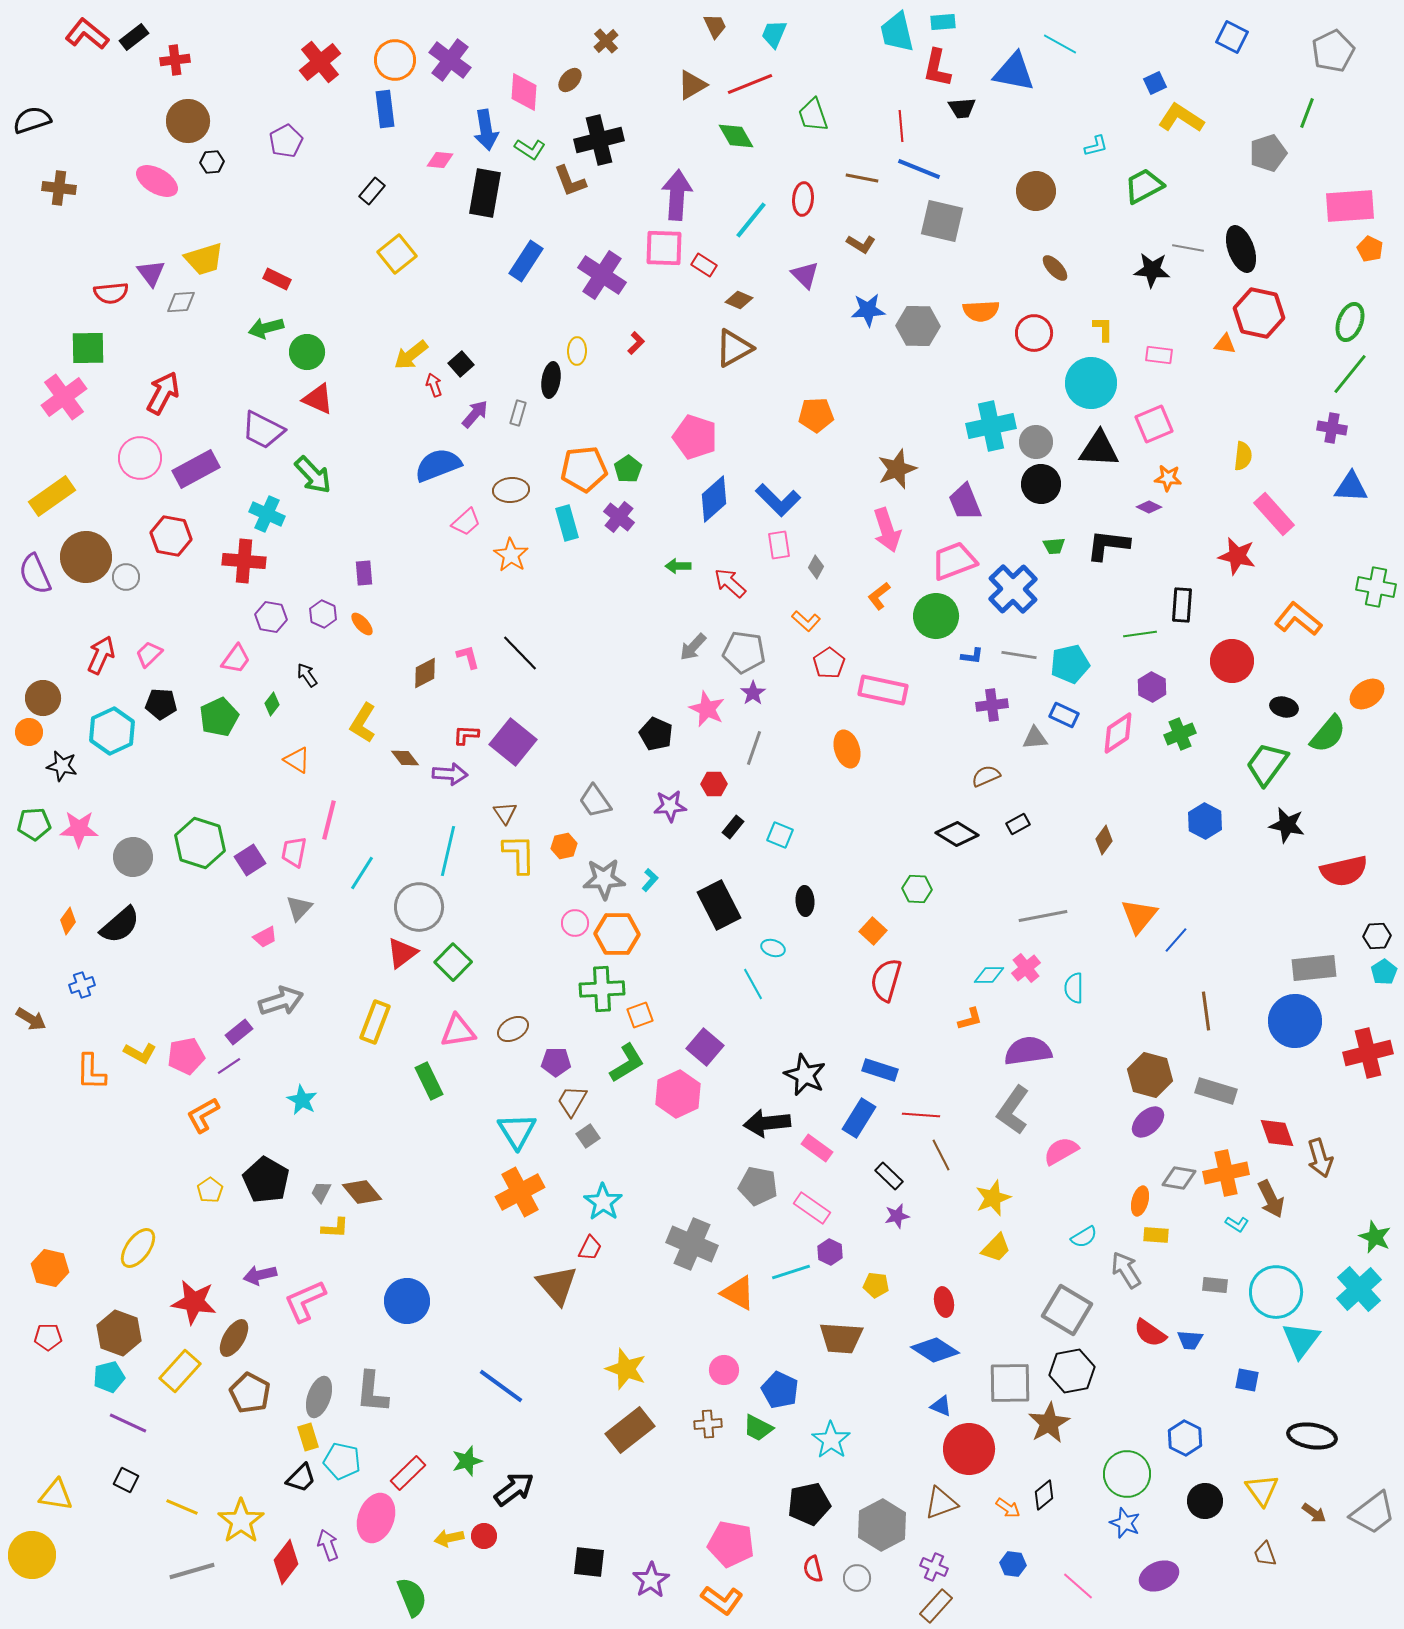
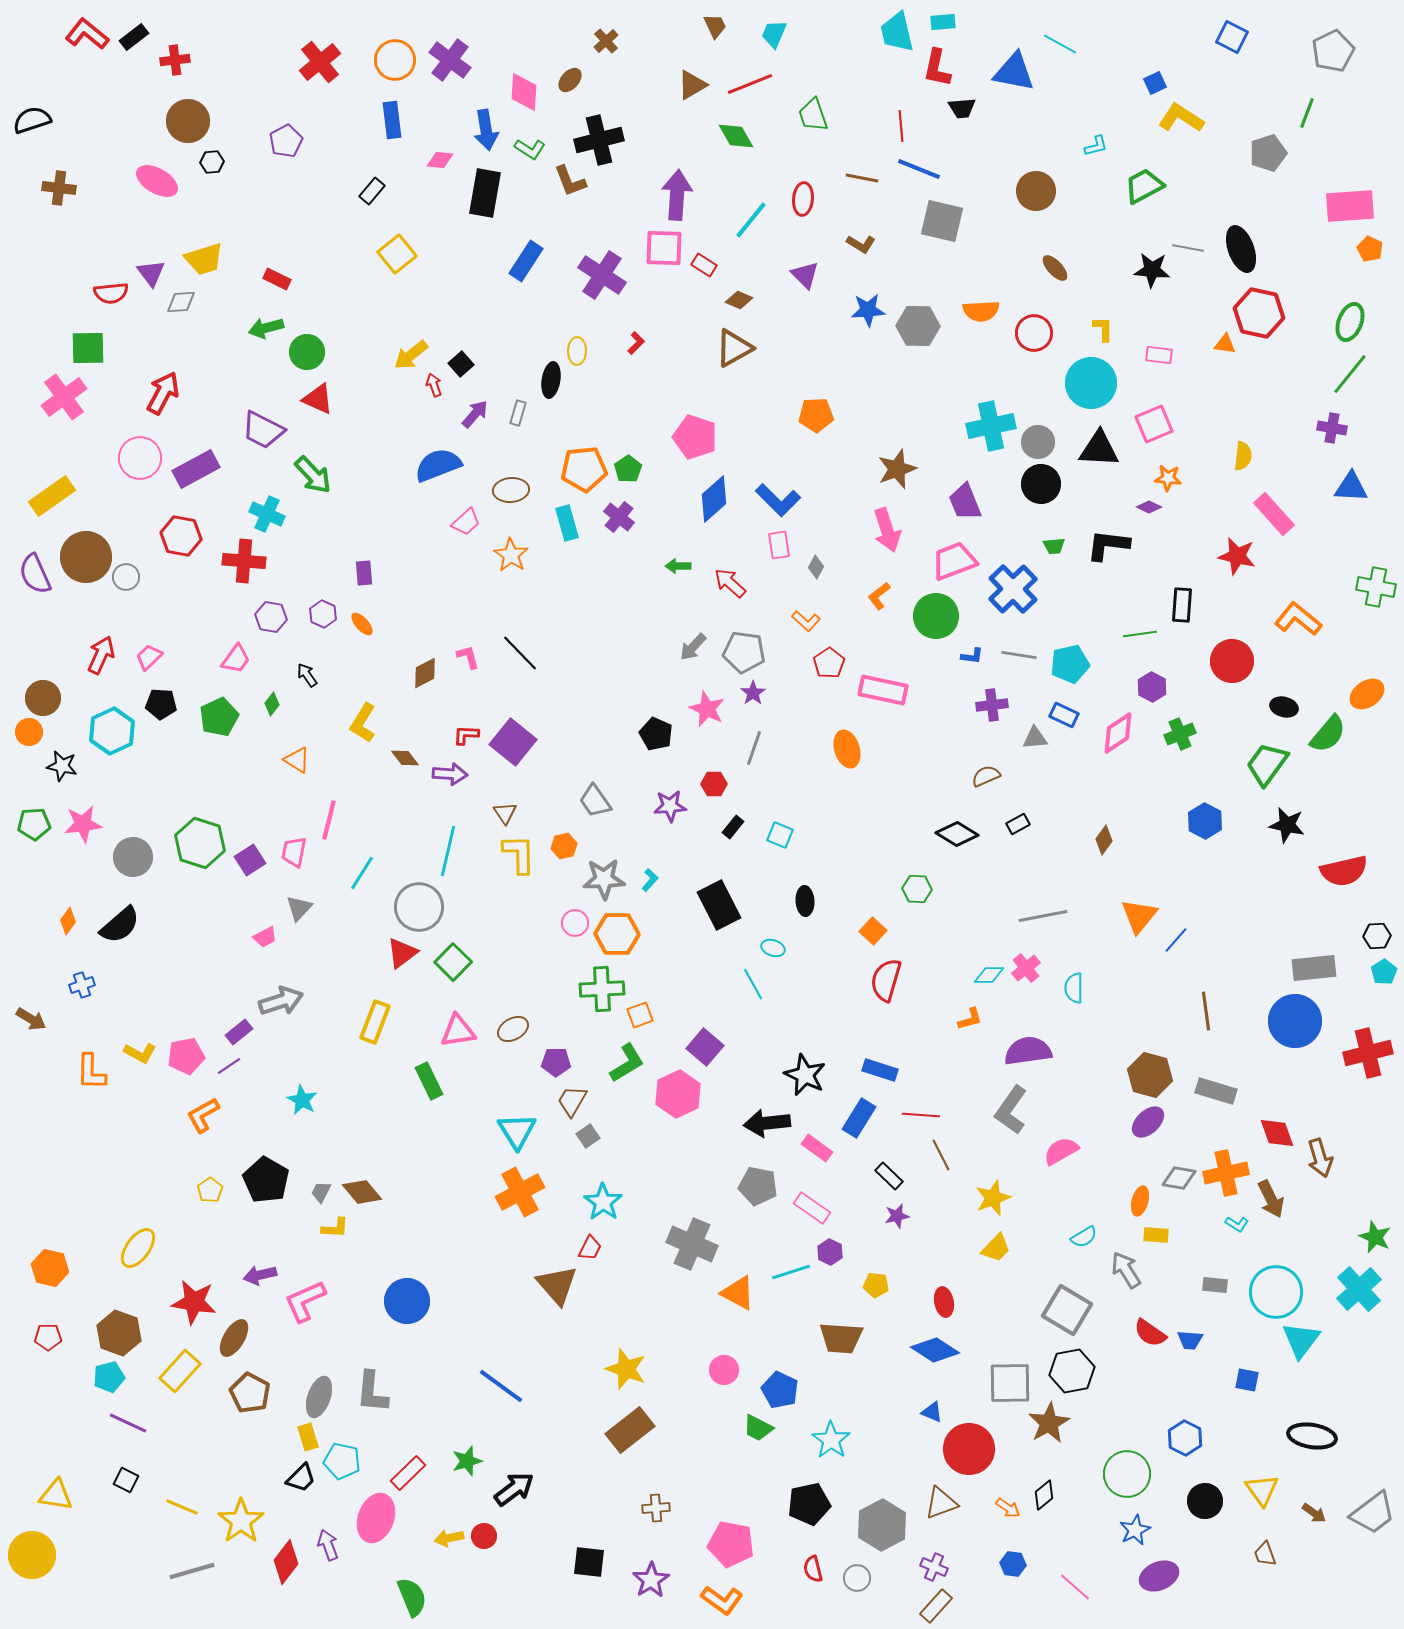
blue rectangle at (385, 109): moved 7 px right, 11 px down
gray circle at (1036, 442): moved 2 px right
red hexagon at (171, 536): moved 10 px right
pink trapezoid at (149, 654): moved 3 px down
pink star at (79, 829): moved 4 px right, 5 px up; rotated 9 degrees counterclockwise
gray L-shape at (1013, 1110): moved 2 px left
blue triangle at (941, 1406): moved 9 px left, 6 px down
brown cross at (708, 1424): moved 52 px left, 84 px down
blue star at (1125, 1523): moved 10 px right, 7 px down; rotated 24 degrees clockwise
pink line at (1078, 1586): moved 3 px left, 1 px down
